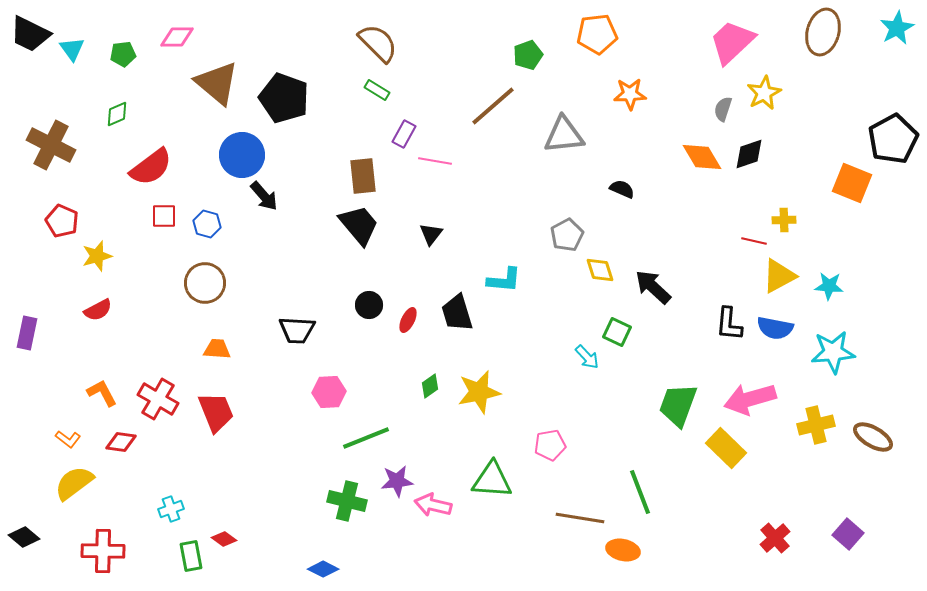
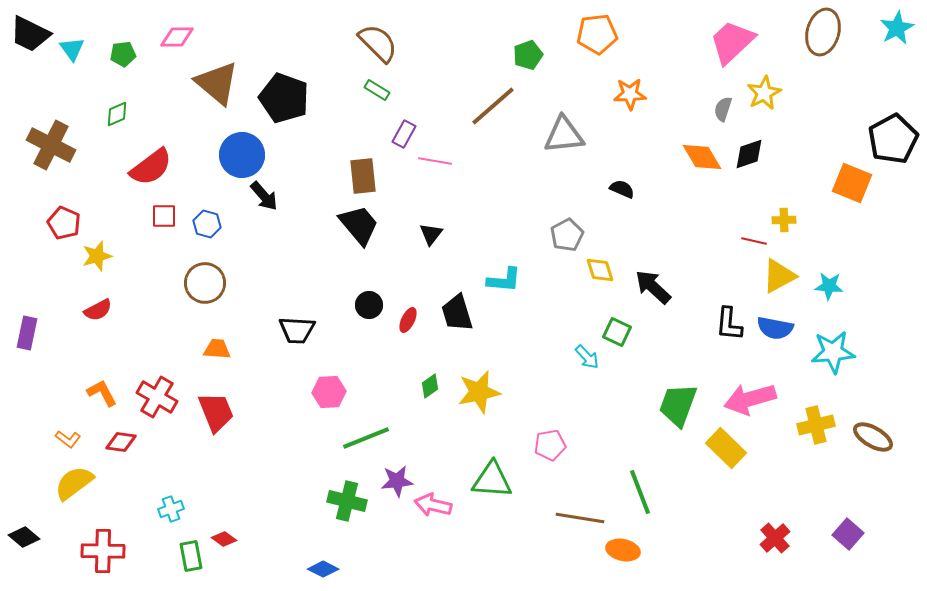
red pentagon at (62, 221): moved 2 px right, 2 px down
red cross at (158, 399): moved 1 px left, 2 px up
